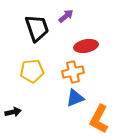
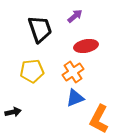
purple arrow: moved 9 px right
black trapezoid: moved 3 px right, 1 px down
orange cross: rotated 20 degrees counterclockwise
